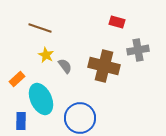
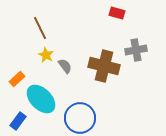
red rectangle: moved 9 px up
brown line: rotated 45 degrees clockwise
gray cross: moved 2 px left
cyan ellipse: rotated 20 degrees counterclockwise
blue rectangle: moved 3 px left; rotated 36 degrees clockwise
